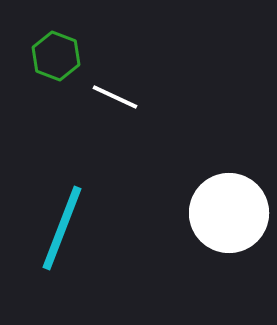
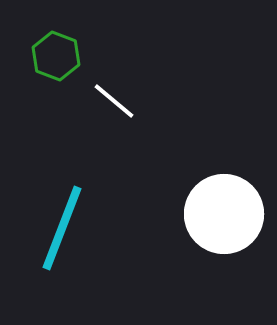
white line: moved 1 px left, 4 px down; rotated 15 degrees clockwise
white circle: moved 5 px left, 1 px down
